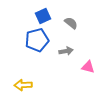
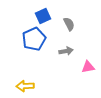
gray semicircle: moved 2 px left, 1 px down; rotated 24 degrees clockwise
blue pentagon: moved 3 px left, 1 px up; rotated 10 degrees counterclockwise
pink triangle: rotated 24 degrees counterclockwise
yellow arrow: moved 2 px right, 1 px down
